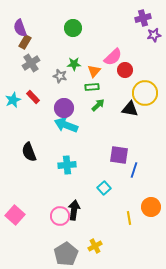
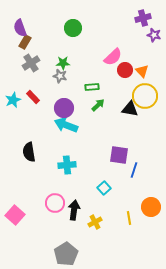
purple star: rotated 24 degrees clockwise
green star: moved 11 px left, 1 px up
orange triangle: moved 48 px right; rotated 24 degrees counterclockwise
yellow circle: moved 3 px down
black semicircle: rotated 12 degrees clockwise
pink circle: moved 5 px left, 13 px up
yellow cross: moved 24 px up
